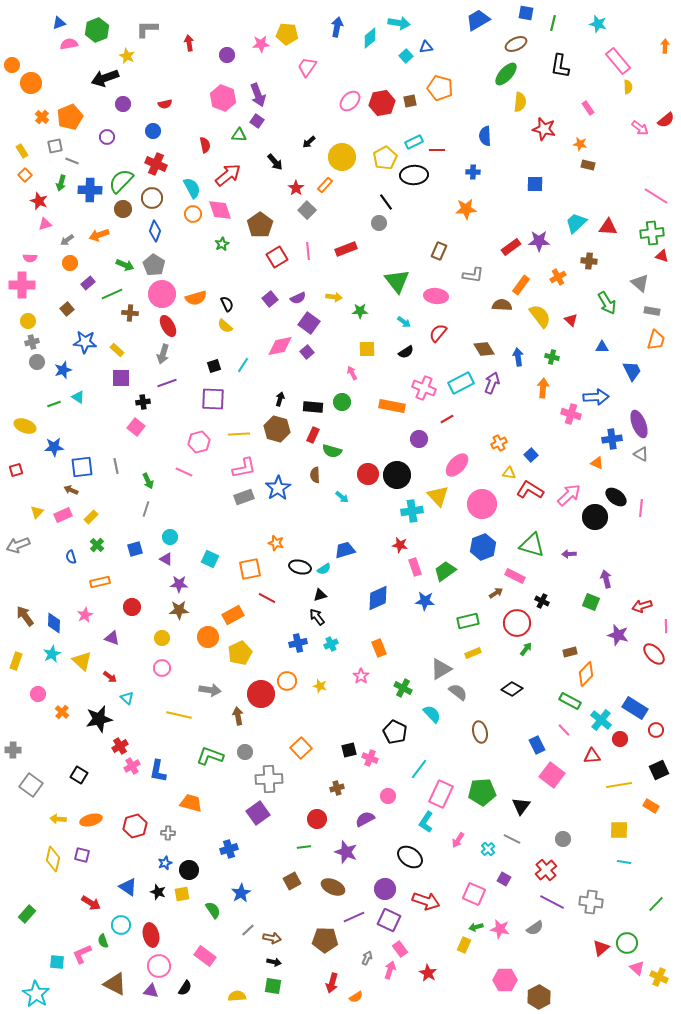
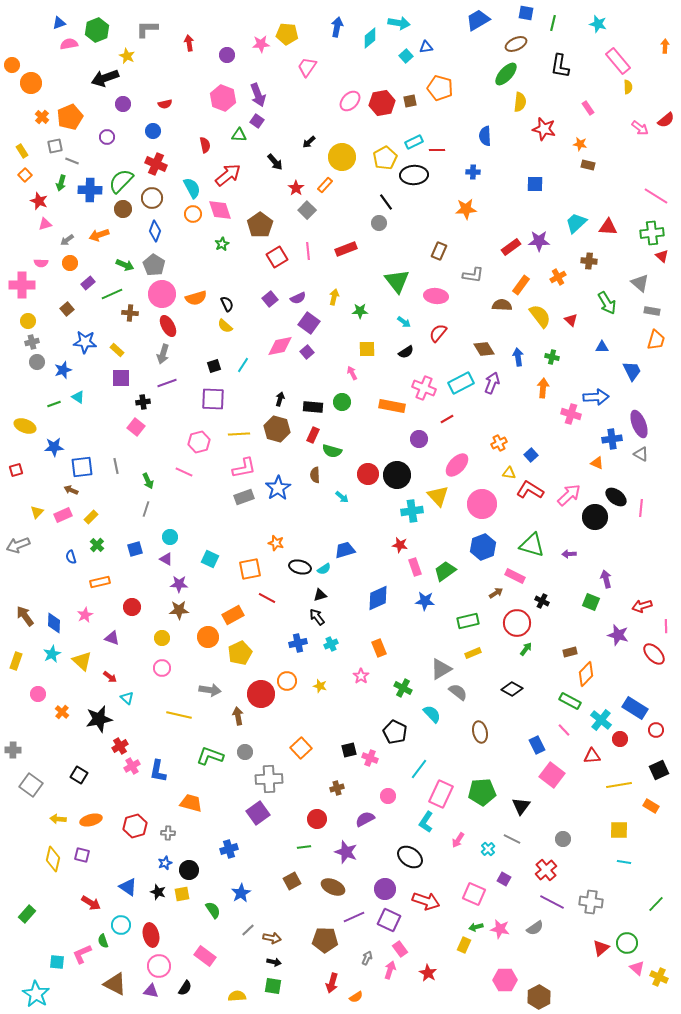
red triangle at (662, 256): rotated 24 degrees clockwise
pink semicircle at (30, 258): moved 11 px right, 5 px down
yellow arrow at (334, 297): rotated 84 degrees counterclockwise
